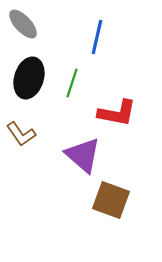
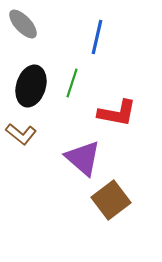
black ellipse: moved 2 px right, 8 px down
brown L-shape: rotated 16 degrees counterclockwise
purple triangle: moved 3 px down
brown square: rotated 33 degrees clockwise
